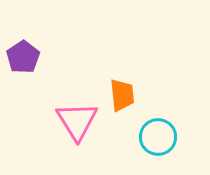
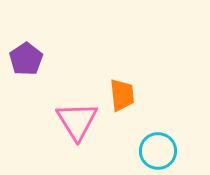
purple pentagon: moved 3 px right, 2 px down
cyan circle: moved 14 px down
